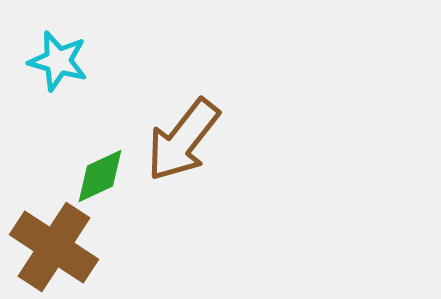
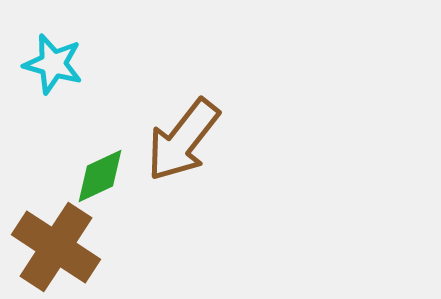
cyan star: moved 5 px left, 3 px down
brown cross: moved 2 px right
